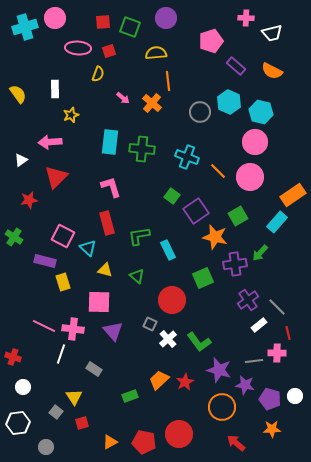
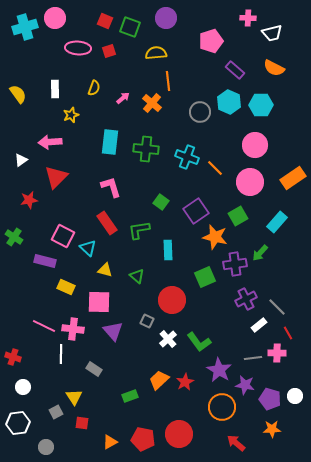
pink cross at (246, 18): moved 2 px right
red square at (103, 22): moved 2 px right, 1 px up; rotated 28 degrees clockwise
purple rectangle at (236, 66): moved 1 px left, 4 px down
orange semicircle at (272, 71): moved 2 px right, 3 px up
yellow semicircle at (98, 74): moved 4 px left, 14 px down
pink arrow at (123, 98): rotated 80 degrees counterclockwise
cyan hexagon at (261, 112): moved 7 px up; rotated 15 degrees counterclockwise
pink circle at (255, 142): moved 3 px down
green cross at (142, 149): moved 4 px right
orange line at (218, 171): moved 3 px left, 3 px up
pink circle at (250, 177): moved 5 px down
orange rectangle at (293, 195): moved 17 px up
green square at (172, 196): moved 11 px left, 6 px down
red rectangle at (107, 223): rotated 20 degrees counterclockwise
green L-shape at (139, 236): moved 6 px up
cyan rectangle at (168, 250): rotated 24 degrees clockwise
green square at (203, 278): moved 2 px right, 1 px up
yellow rectangle at (63, 282): moved 3 px right, 5 px down; rotated 48 degrees counterclockwise
purple cross at (248, 300): moved 2 px left, 1 px up; rotated 10 degrees clockwise
gray square at (150, 324): moved 3 px left, 3 px up
red line at (288, 333): rotated 16 degrees counterclockwise
white line at (61, 354): rotated 18 degrees counterclockwise
gray line at (254, 361): moved 1 px left, 3 px up
purple star at (219, 370): rotated 15 degrees clockwise
gray square at (56, 412): rotated 24 degrees clockwise
red square at (82, 423): rotated 24 degrees clockwise
red pentagon at (144, 442): moved 1 px left, 3 px up
